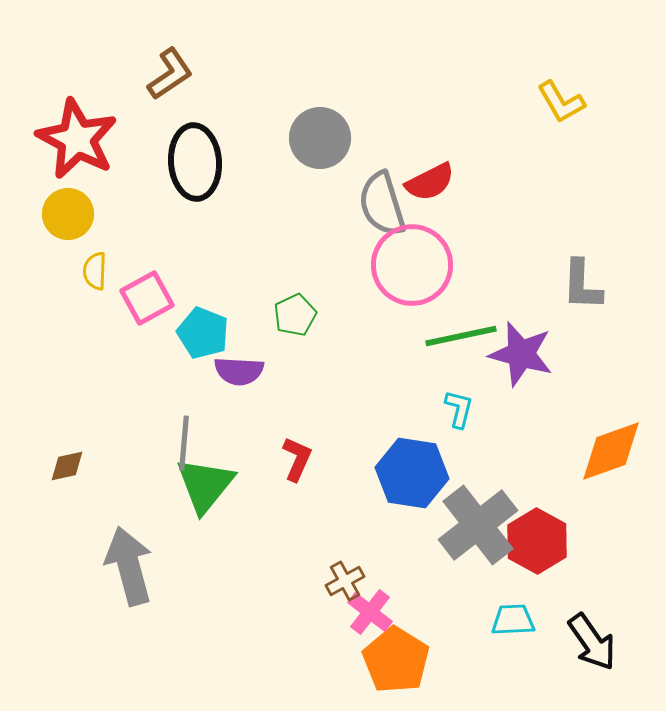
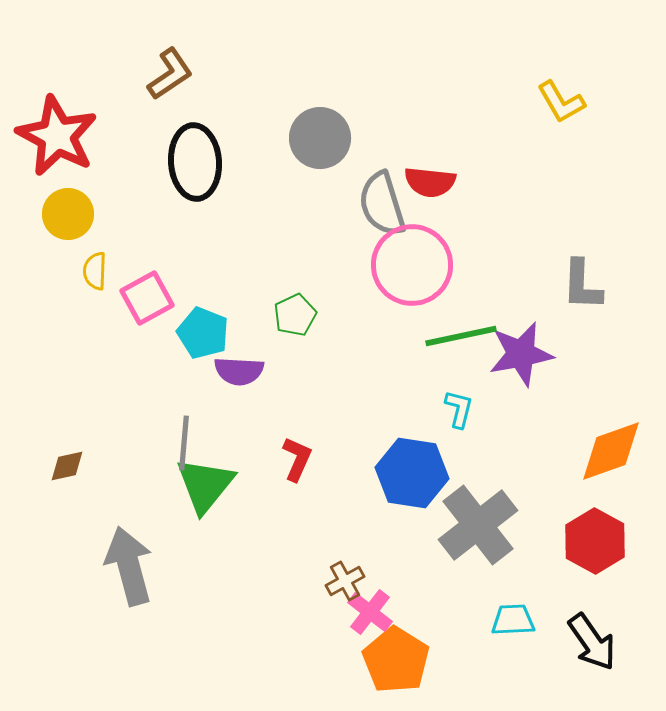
red star: moved 20 px left, 3 px up
red semicircle: rotated 33 degrees clockwise
purple star: rotated 26 degrees counterclockwise
red hexagon: moved 58 px right
